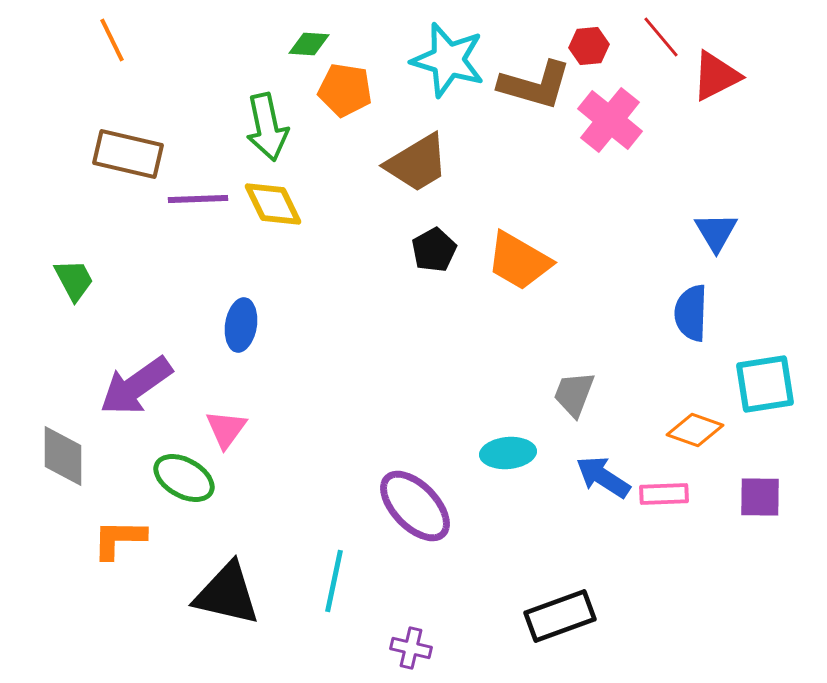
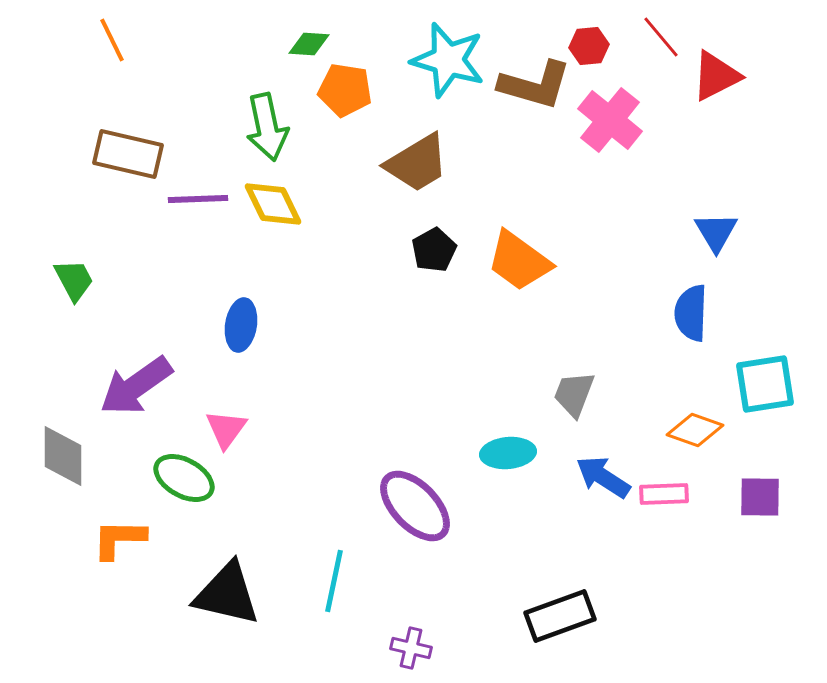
orange trapezoid: rotated 6 degrees clockwise
